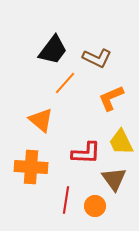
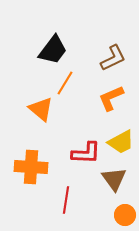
brown L-shape: moved 16 px right; rotated 52 degrees counterclockwise
orange line: rotated 10 degrees counterclockwise
orange triangle: moved 11 px up
yellow trapezoid: rotated 92 degrees counterclockwise
orange circle: moved 30 px right, 9 px down
